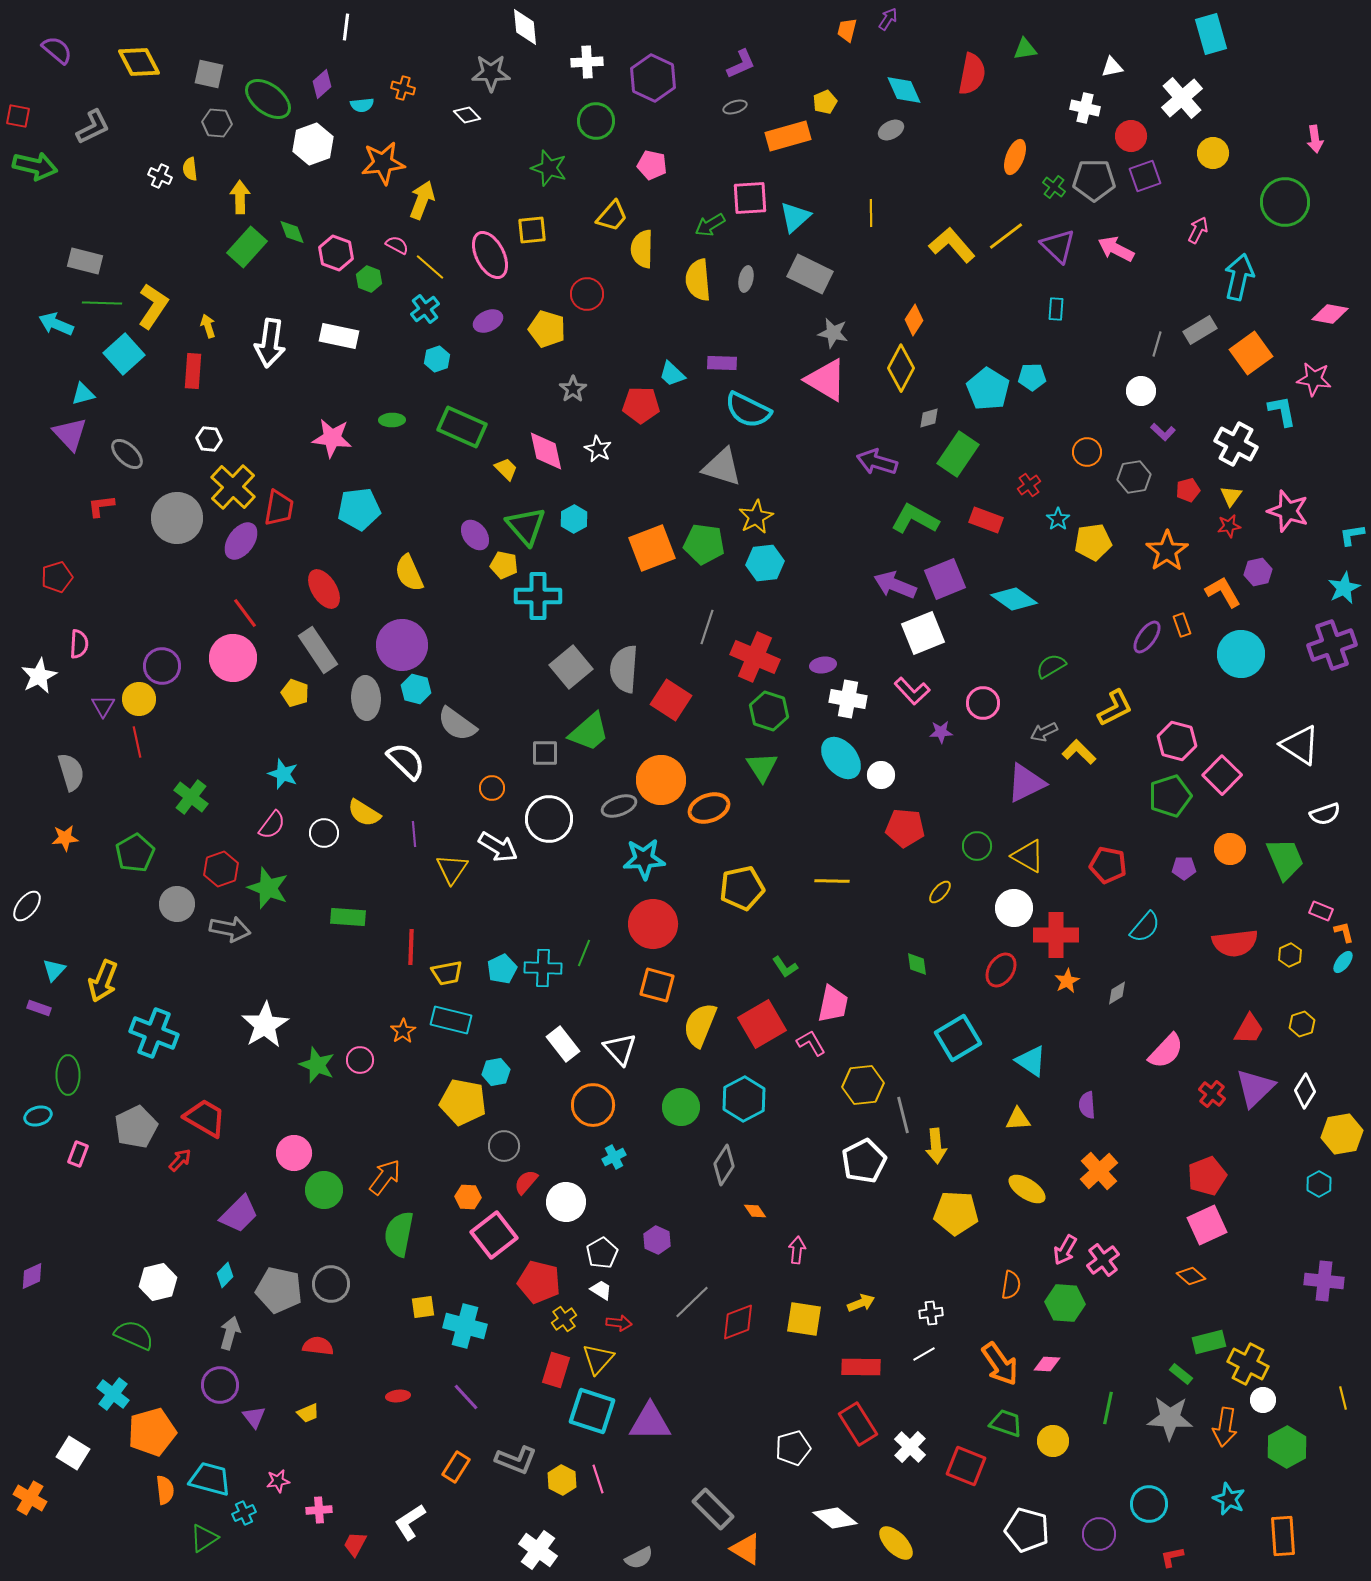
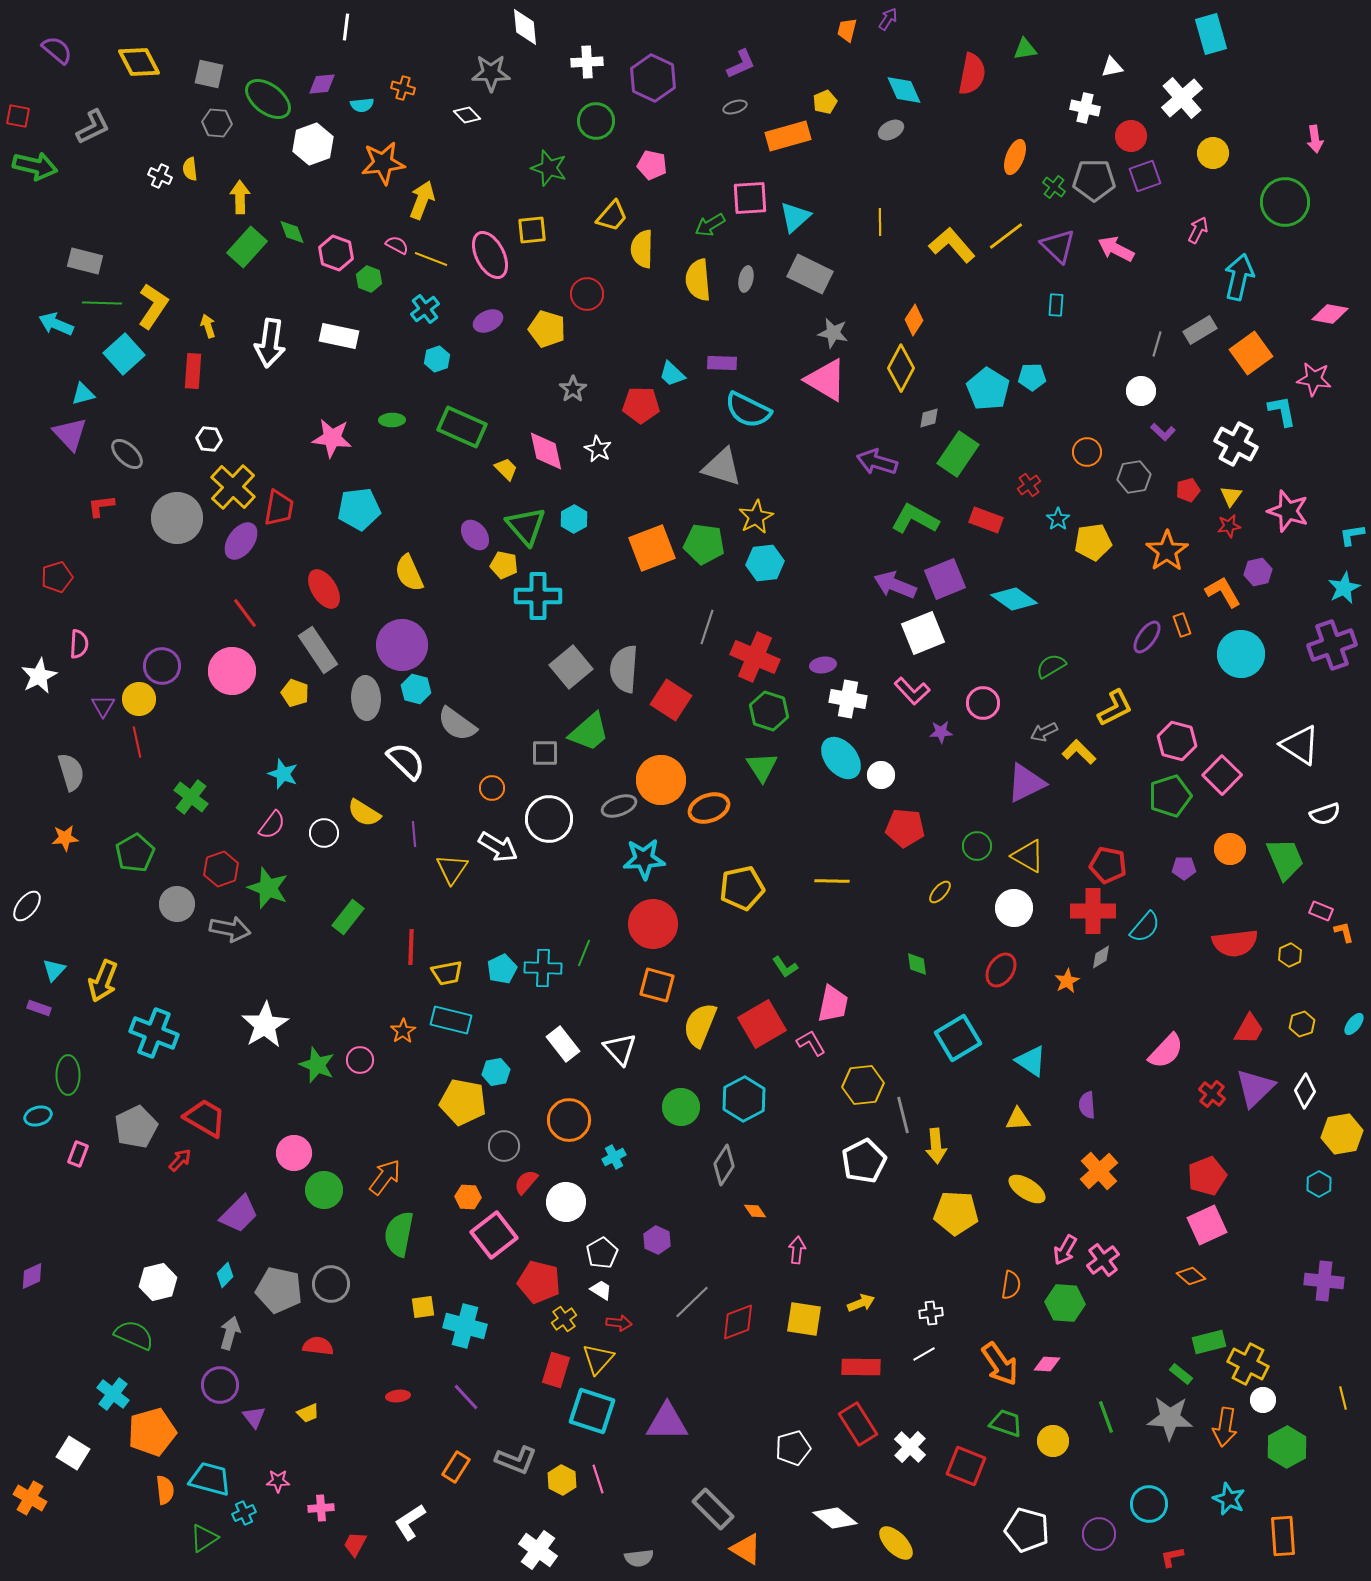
purple diamond at (322, 84): rotated 36 degrees clockwise
yellow line at (871, 213): moved 9 px right, 9 px down
yellow line at (430, 267): moved 1 px right, 8 px up; rotated 20 degrees counterclockwise
cyan rectangle at (1056, 309): moved 4 px up
pink circle at (233, 658): moved 1 px left, 13 px down
green rectangle at (348, 917): rotated 56 degrees counterclockwise
red cross at (1056, 935): moved 37 px right, 24 px up
cyan ellipse at (1343, 962): moved 11 px right, 62 px down
gray diamond at (1117, 993): moved 16 px left, 36 px up
orange circle at (593, 1105): moved 24 px left, 15 px down
green line at (1108, 1408): moved 2 px left, 9 px down; rotated 32 degrees counterclockwise
purple triangle at (650, 1422): moved 17 px right
pink star at (278, 1481): rotated 10 degrees clockwise
pink cross at (319, 1510): moved 2 px right, 2 px up
gray semicircle at (639, 1558): rotated 20 degrees clockwise
